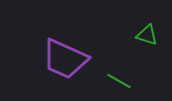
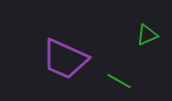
green triangle: rotated 40 degrees counterclockwise
